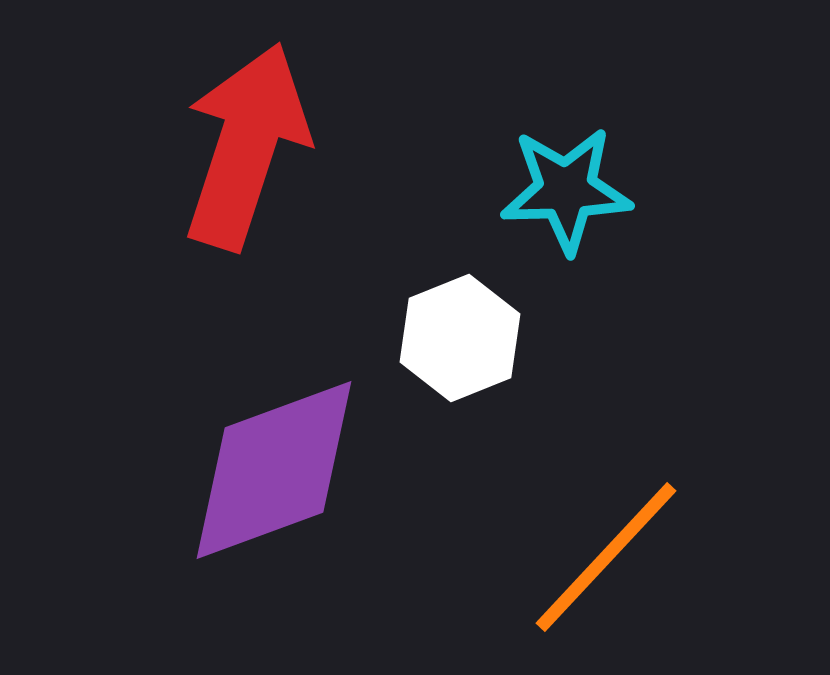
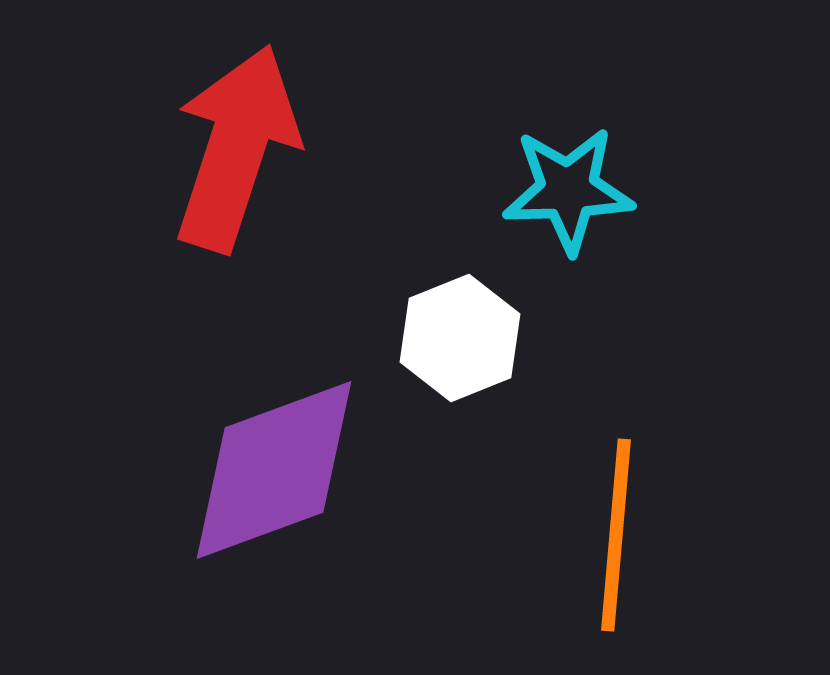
red arrow: moved 10 px left, 2 px down
cyan star: moved 2 px right
orange line: moved 10 px right, 22 px up; rotated 38 degrees counterclockwise
